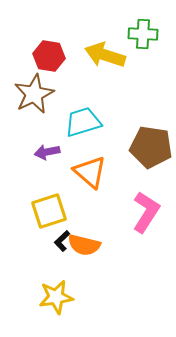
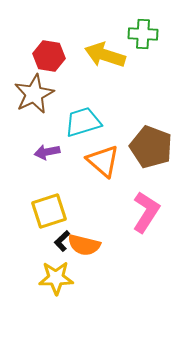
brown pentagon: rotated 12 degrees clockwise
orange triangle: moved 13 px right, 11 px up
yellow star: moved 19 px up; rotated 8 degrees clockwise
